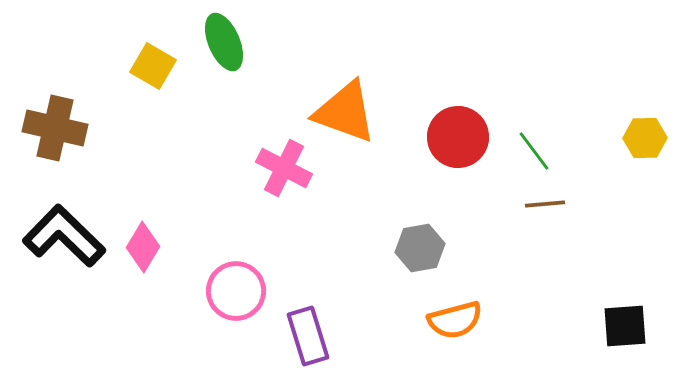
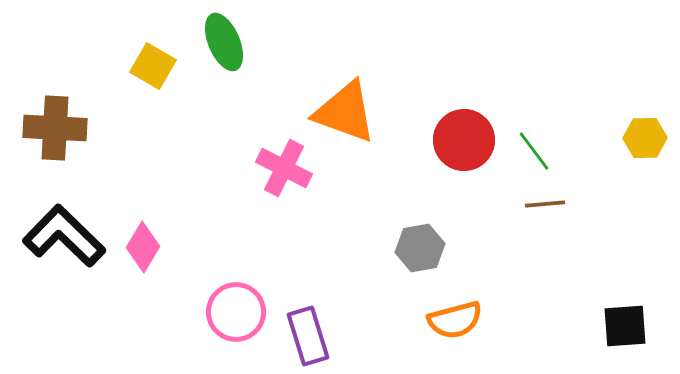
brown cross: rotated 10 degrees counterclockwise
red circle: moved 6 px right, 3 px down
pink circle: moved 21 px down
